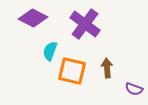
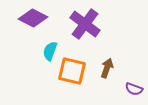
brown arrow: rotated 24 degrees clockwise
